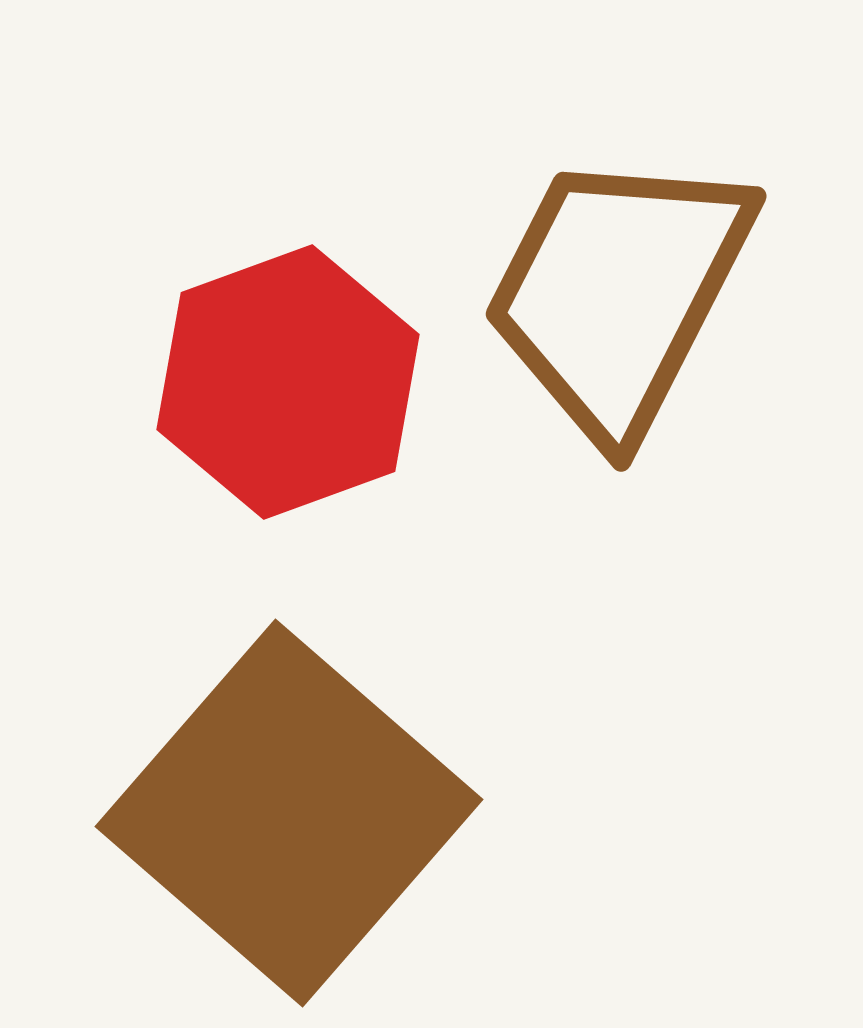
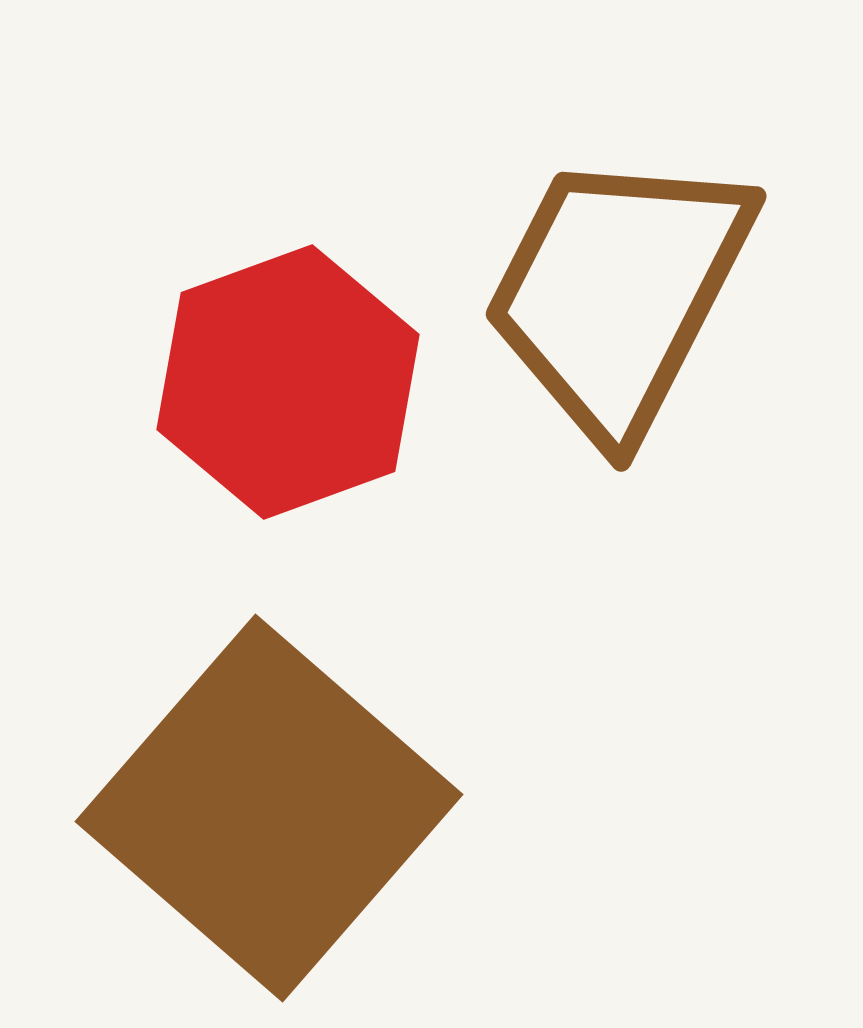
brown square: moved 20 px left, 5 px up
